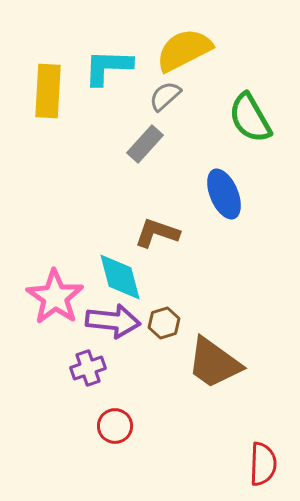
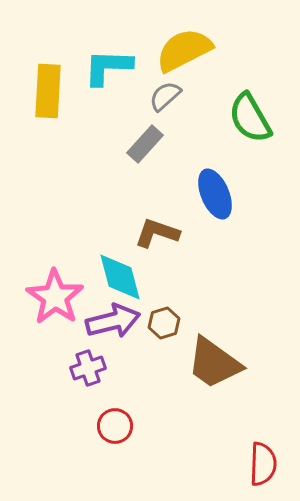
blue ellipse: moved 9 px left
purple arrow: rotated 20 degrees counterclockwise
